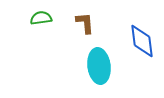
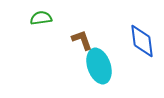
brown L-shape: moved 3 px left, 17 px down; rotated 15 degrees counterclockwise
cyan ellipse: rotated 12 degrees counterclockwise
